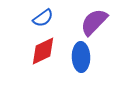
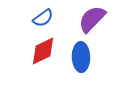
purple semicircle: moved 2 px left, 3 px up
